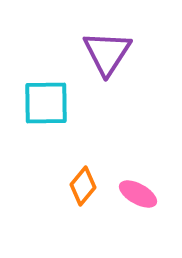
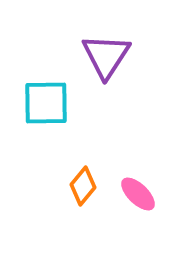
purple triangle: moved 1 px left, 3 px down
pink ellipse: rotated 15 degrees clockwise
